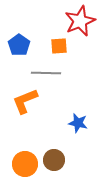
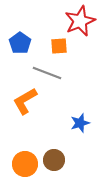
blue pentagon: moved 1 px right, 2 px up
gray line: moved 1 px right; rotated 20 degrees clockwise
orange L-shape: rotated 8 degrees counterclockwise
blue star: moved 2 px right; rotated 30 degrees counterclockwise
